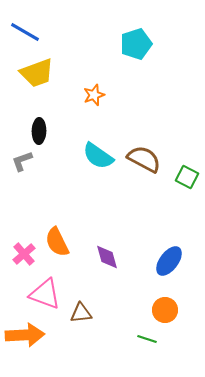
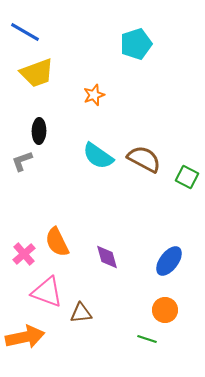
pink triangle: moved 2 px right, 2 px up
orange arrow: moved 2 px down; rotated 9 degrees counterclockwise
